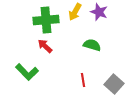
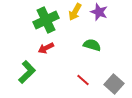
green cross: rotated 20 degrees counterclockwise
red arrow: moved 1 px right, 2 px down; rotated 70 degrees counterclockwise
green L-shape: rotated 90 degrees counterclockwise
red line: rotated 40 degrees counterclockwise
